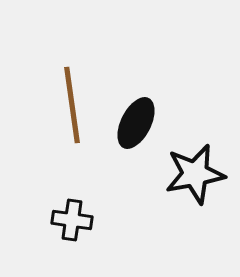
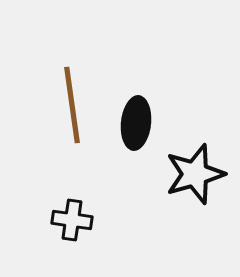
black ellipse: rotated 21 degrees counterclockwise
black star: rotated 6 degrees counterclockwise
